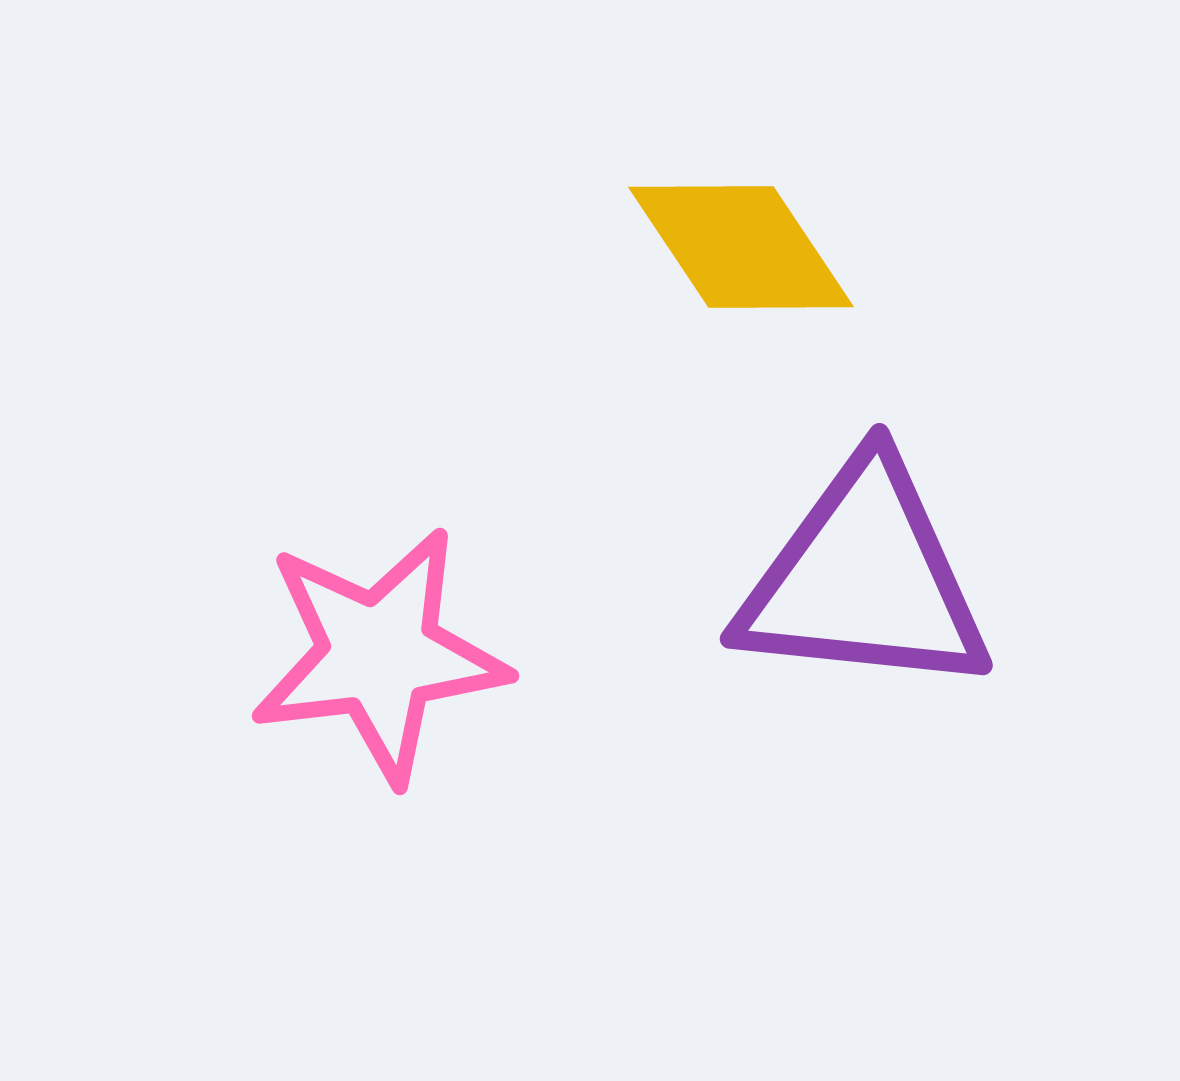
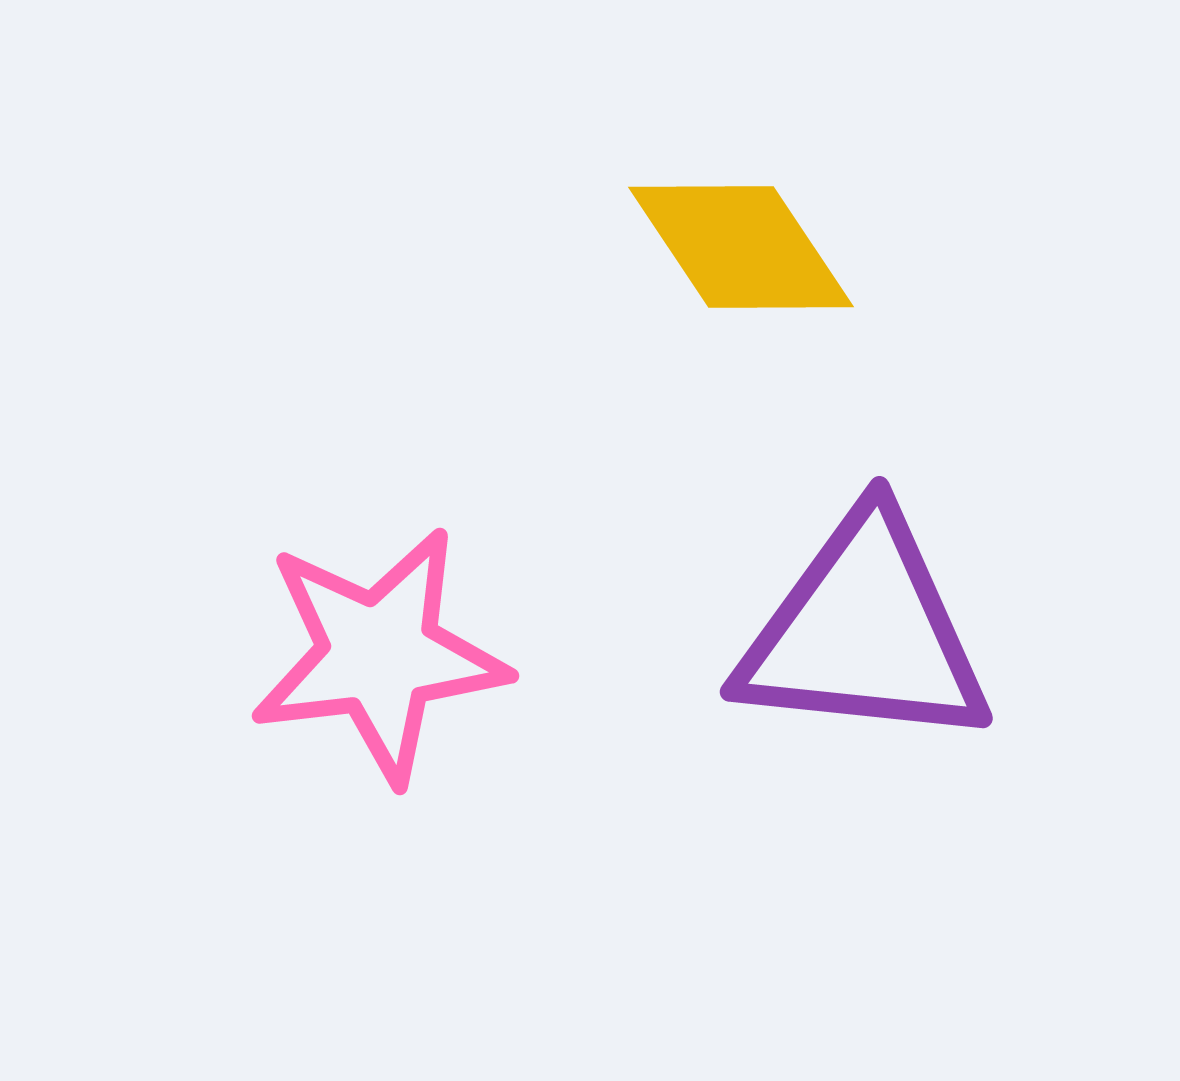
purple triangle: moved 53 px down
